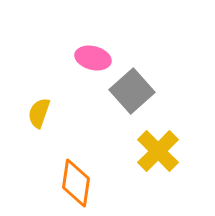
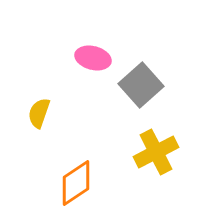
gray square: moved 9 px right, 6 px up
yellow cross: moved 2 px left, 1 px down; rotated 18 degrees clockwise
orange diamond: rotated 48 degrees clockwise
